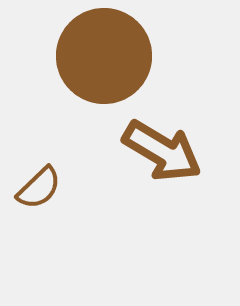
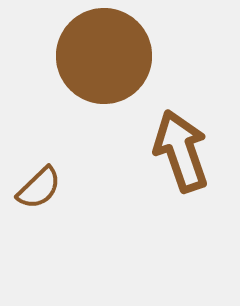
brown arrow: moved 19 px right; rotated 140 degrees counterclockwise
